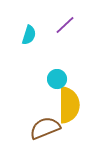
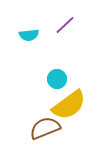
cyan semicircle: rotated 66 degrees clockwise
yellow semicircle: rotated 54 degrees clockwise
